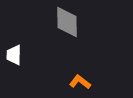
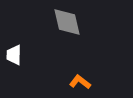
gray diamond: rotated 12 degrees counterclockwise
